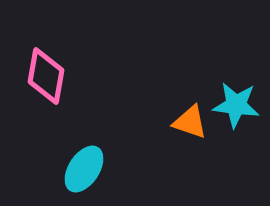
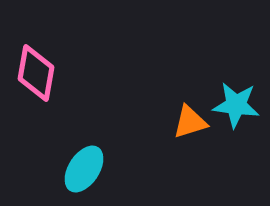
pink diamond: moved 10 px left, 3 px up
orange triangle: rotated 36 degrees counterclockwise
